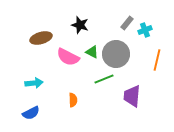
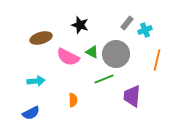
cyan arrow: moved 2 px right, 2 px up
